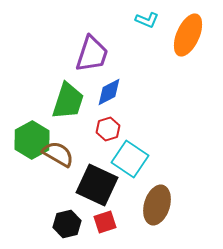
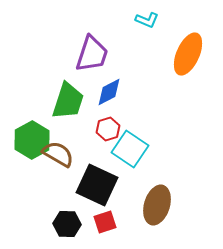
orange ellipse: moved 19 px down
cyan square: moved 10 px up
black hexagon: rotated 16 degrees clockwise
